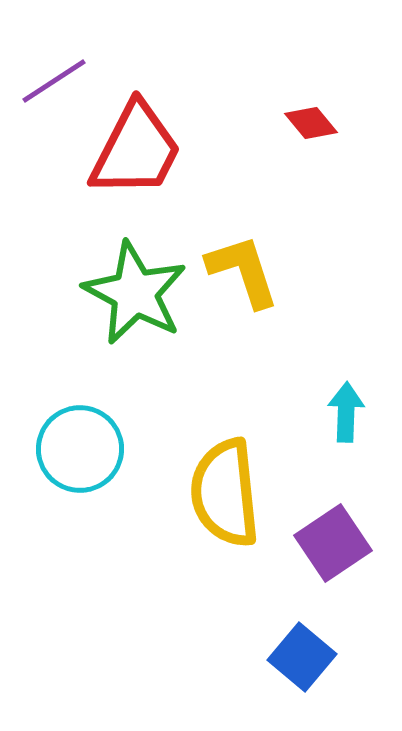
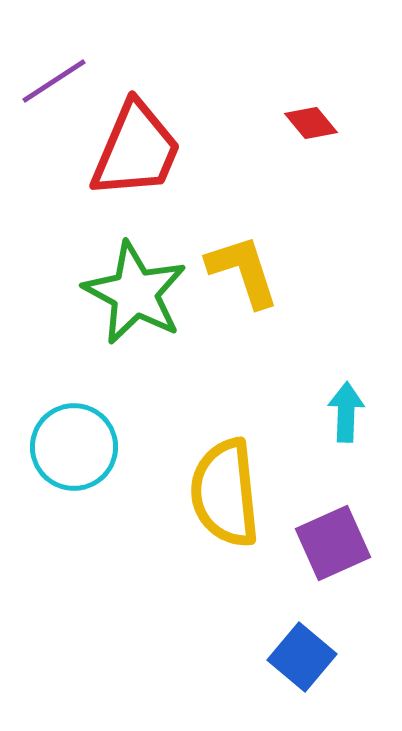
red trapezoid: rotated 4 degrees counterclockwise
cyan circle: moved 6 px left, 2 px up
purple square: rotated 10 degrees clockwise
